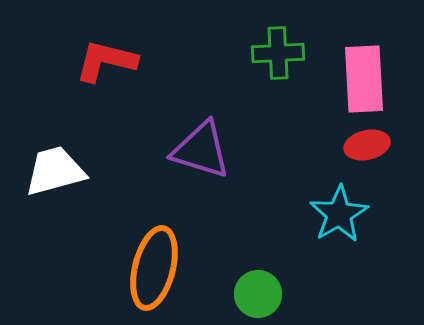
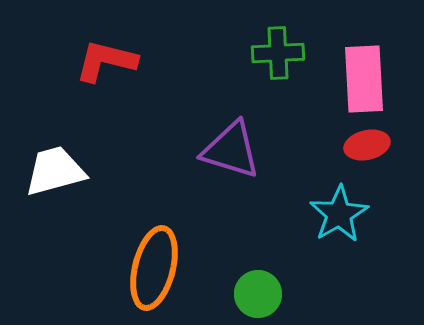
purple triangle: moved 30 px right
